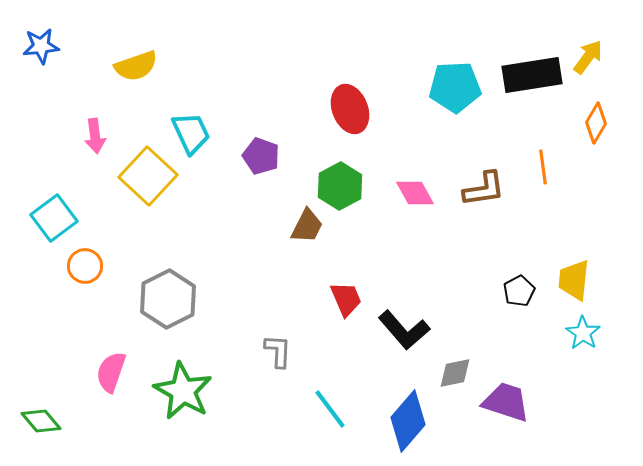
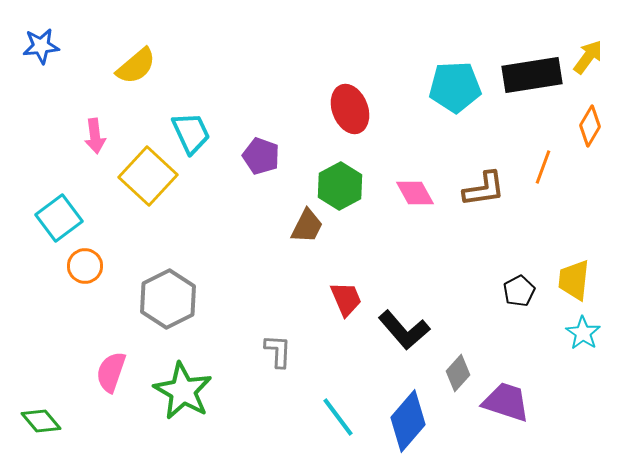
yellow semicircle: rotated 21 degrees counterclockwise
orange diamond: moved 6 px left, 3 px down
orange line: rotated 28 degrees clockwise
cyan square: moved 5 px right
gray diamond: moved 3 px right; rotated 36 degrees counterclockwise
cyan line: moved 8 px right, 8 px down
